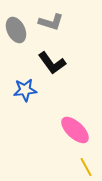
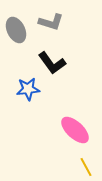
blue star: moved 3 px right, 1 px up
